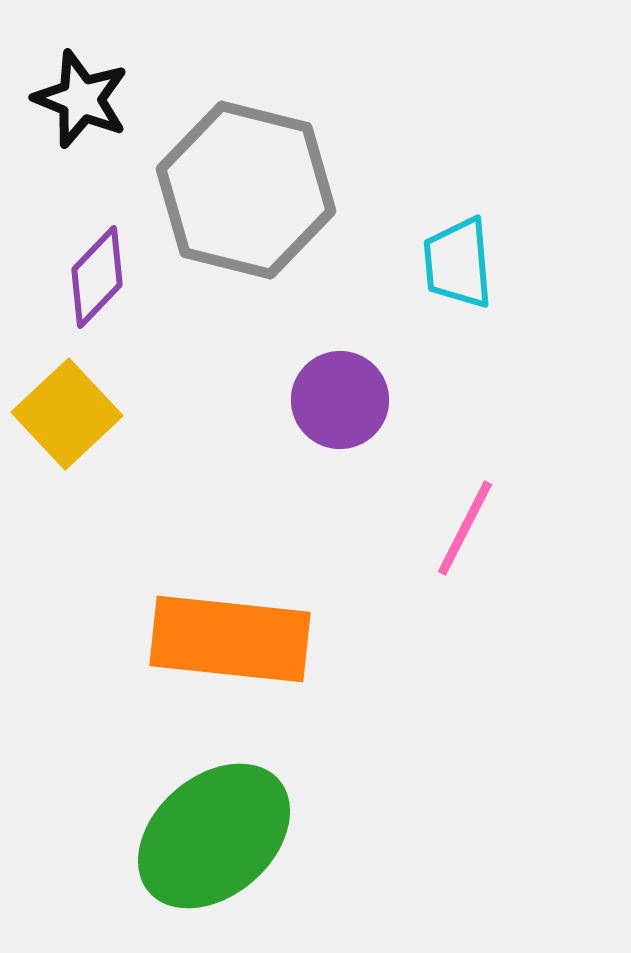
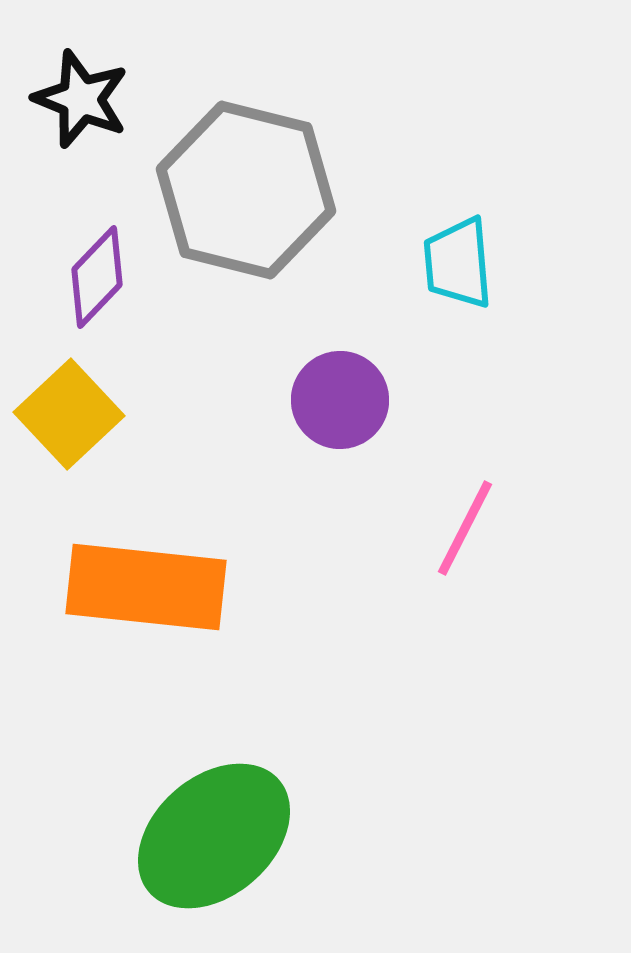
yellow square: moved 2 px right
orange rectangle: moved 84 px left, 52 px up
